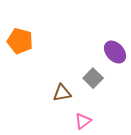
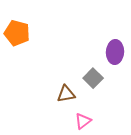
orange pentagon: moved 3 px left, 8 px up
purple ellipse: rotated 45 degrees clockwise
brown triangle: moved 4 px right, 1 px down
